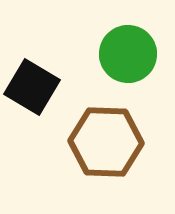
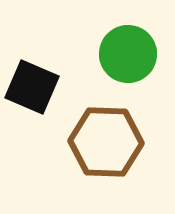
black square: rotated 8 degrees counterclockwise
